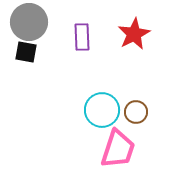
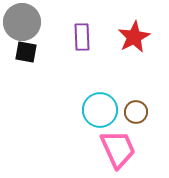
gray circle: moved 7 px left
red star: moved 3 px down
cyan circle: moved 2 px left
pink trapezoid: rotated 42 degrees counterclockwise
